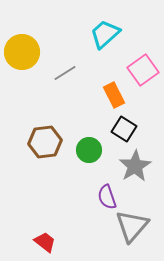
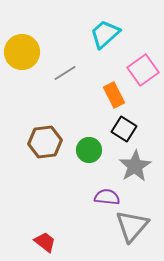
purple semicircle: rotated 115 degrees clockwise
